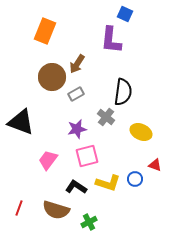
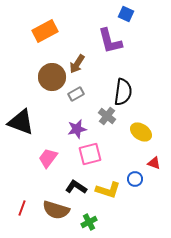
blue square: moved 1 px right
orange rectangle: rotated 40 degrees clockwise
purple L-shape: moved 1 px left, 1 px down; rotated 20 degrees counterclockwise
gray cross: moved 1 px right, 1 px up
yellow ellipse: rotated 10 degrees clockwise
pink square: moved 3 px right, 2 px up
pink trapezoid: moved 2 px up
red triangle: moved 1 px left, 2 px up
yellow L-shape: moved 7 px down
red line: moved 3 px right
